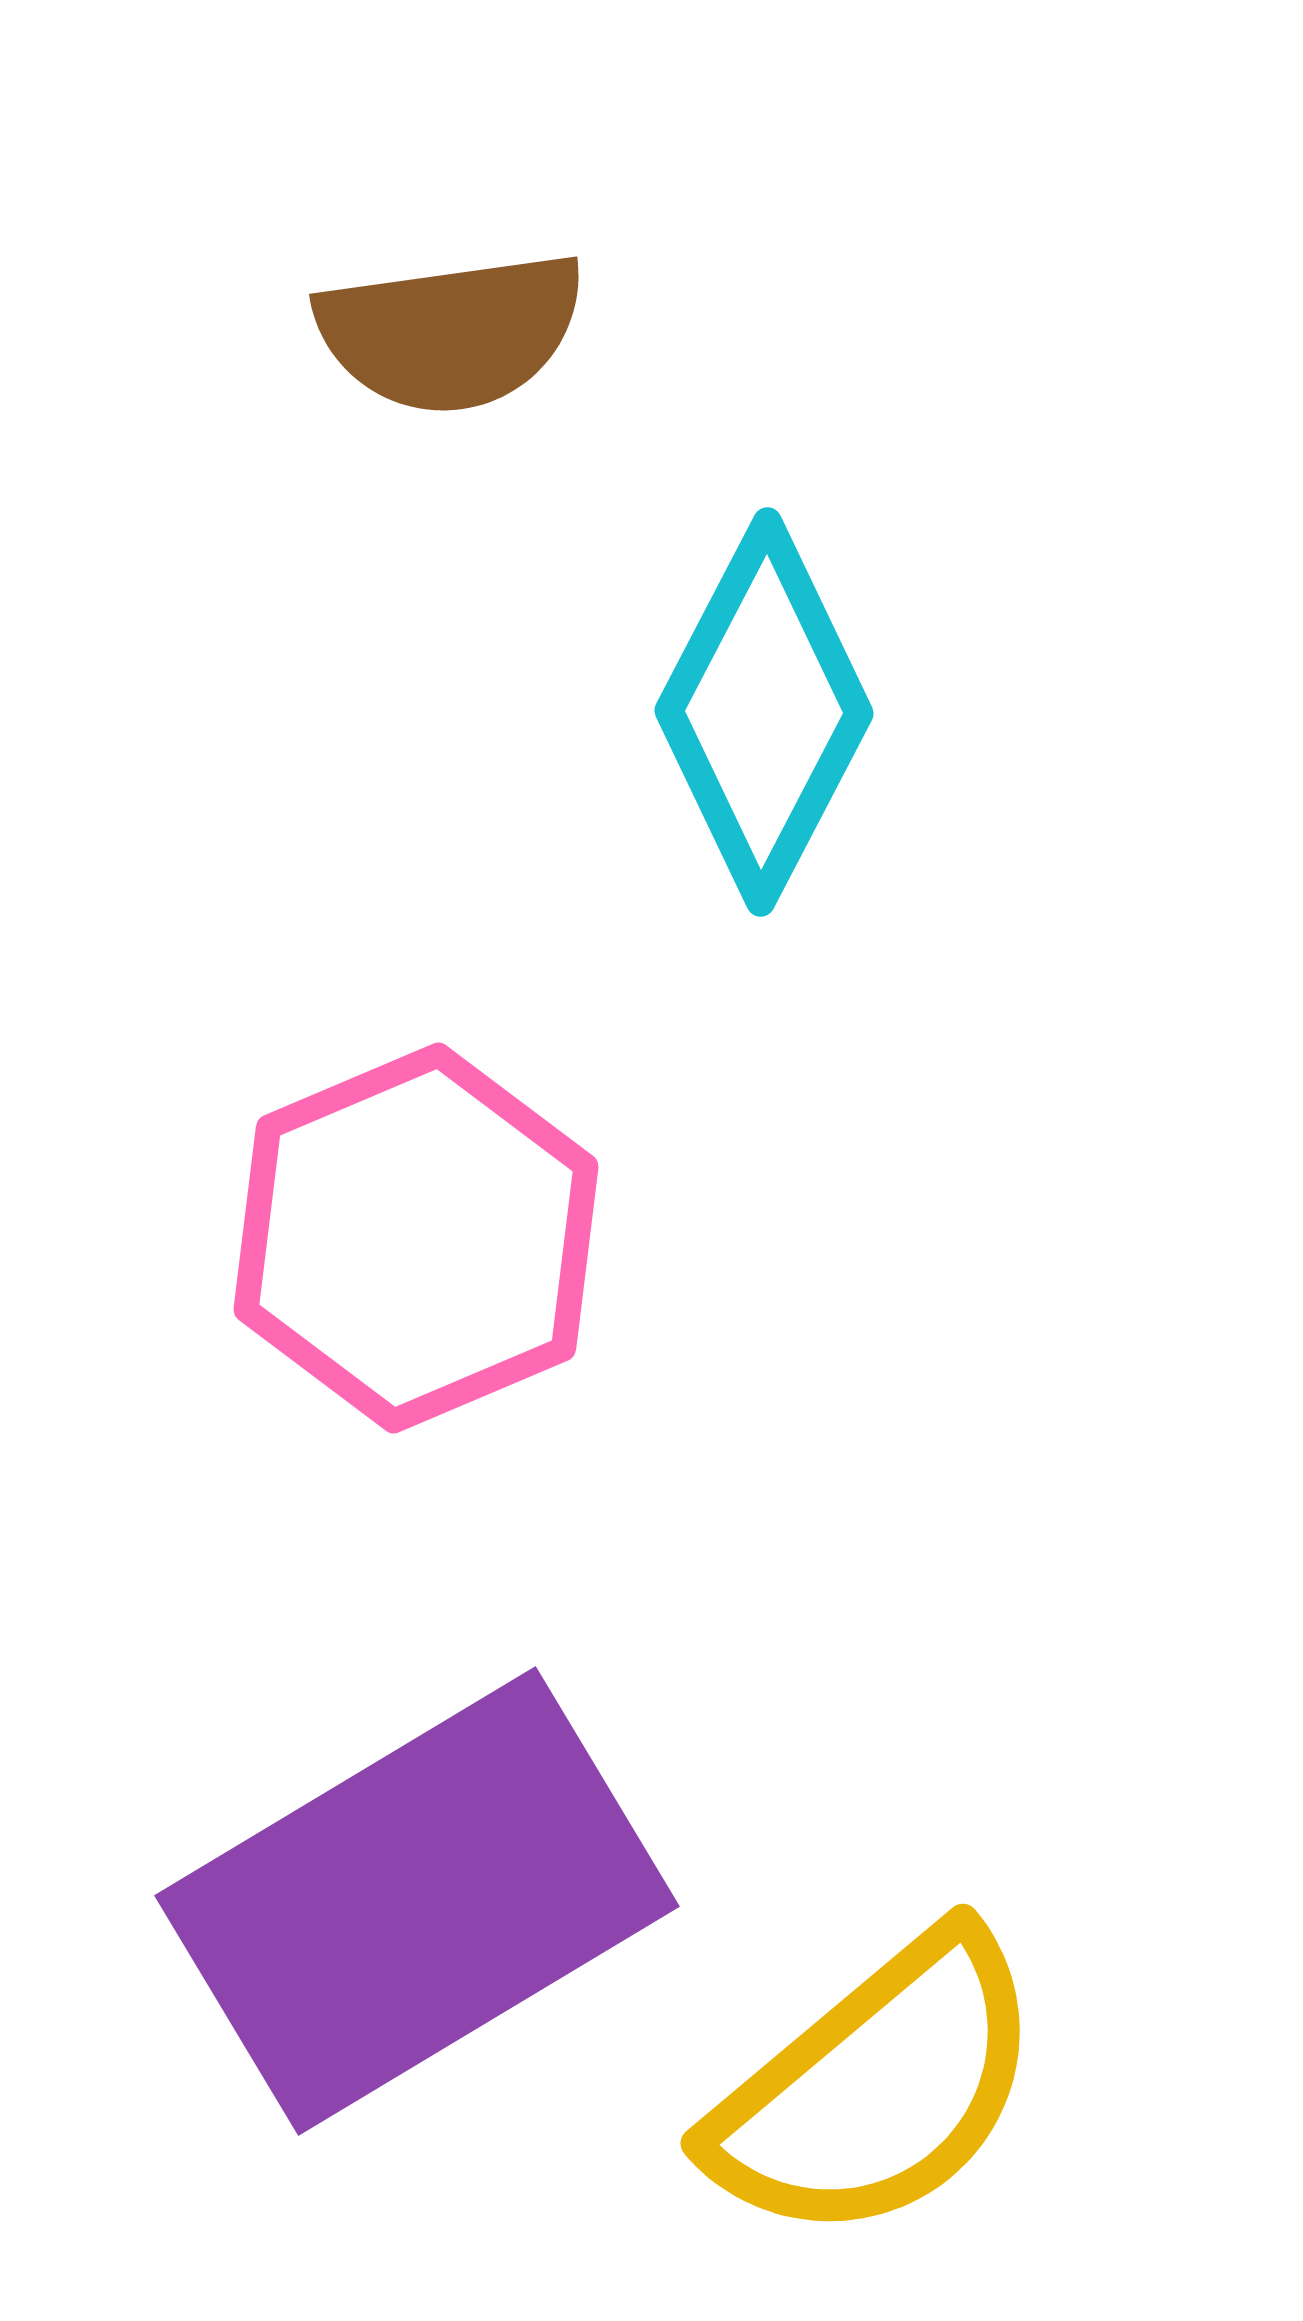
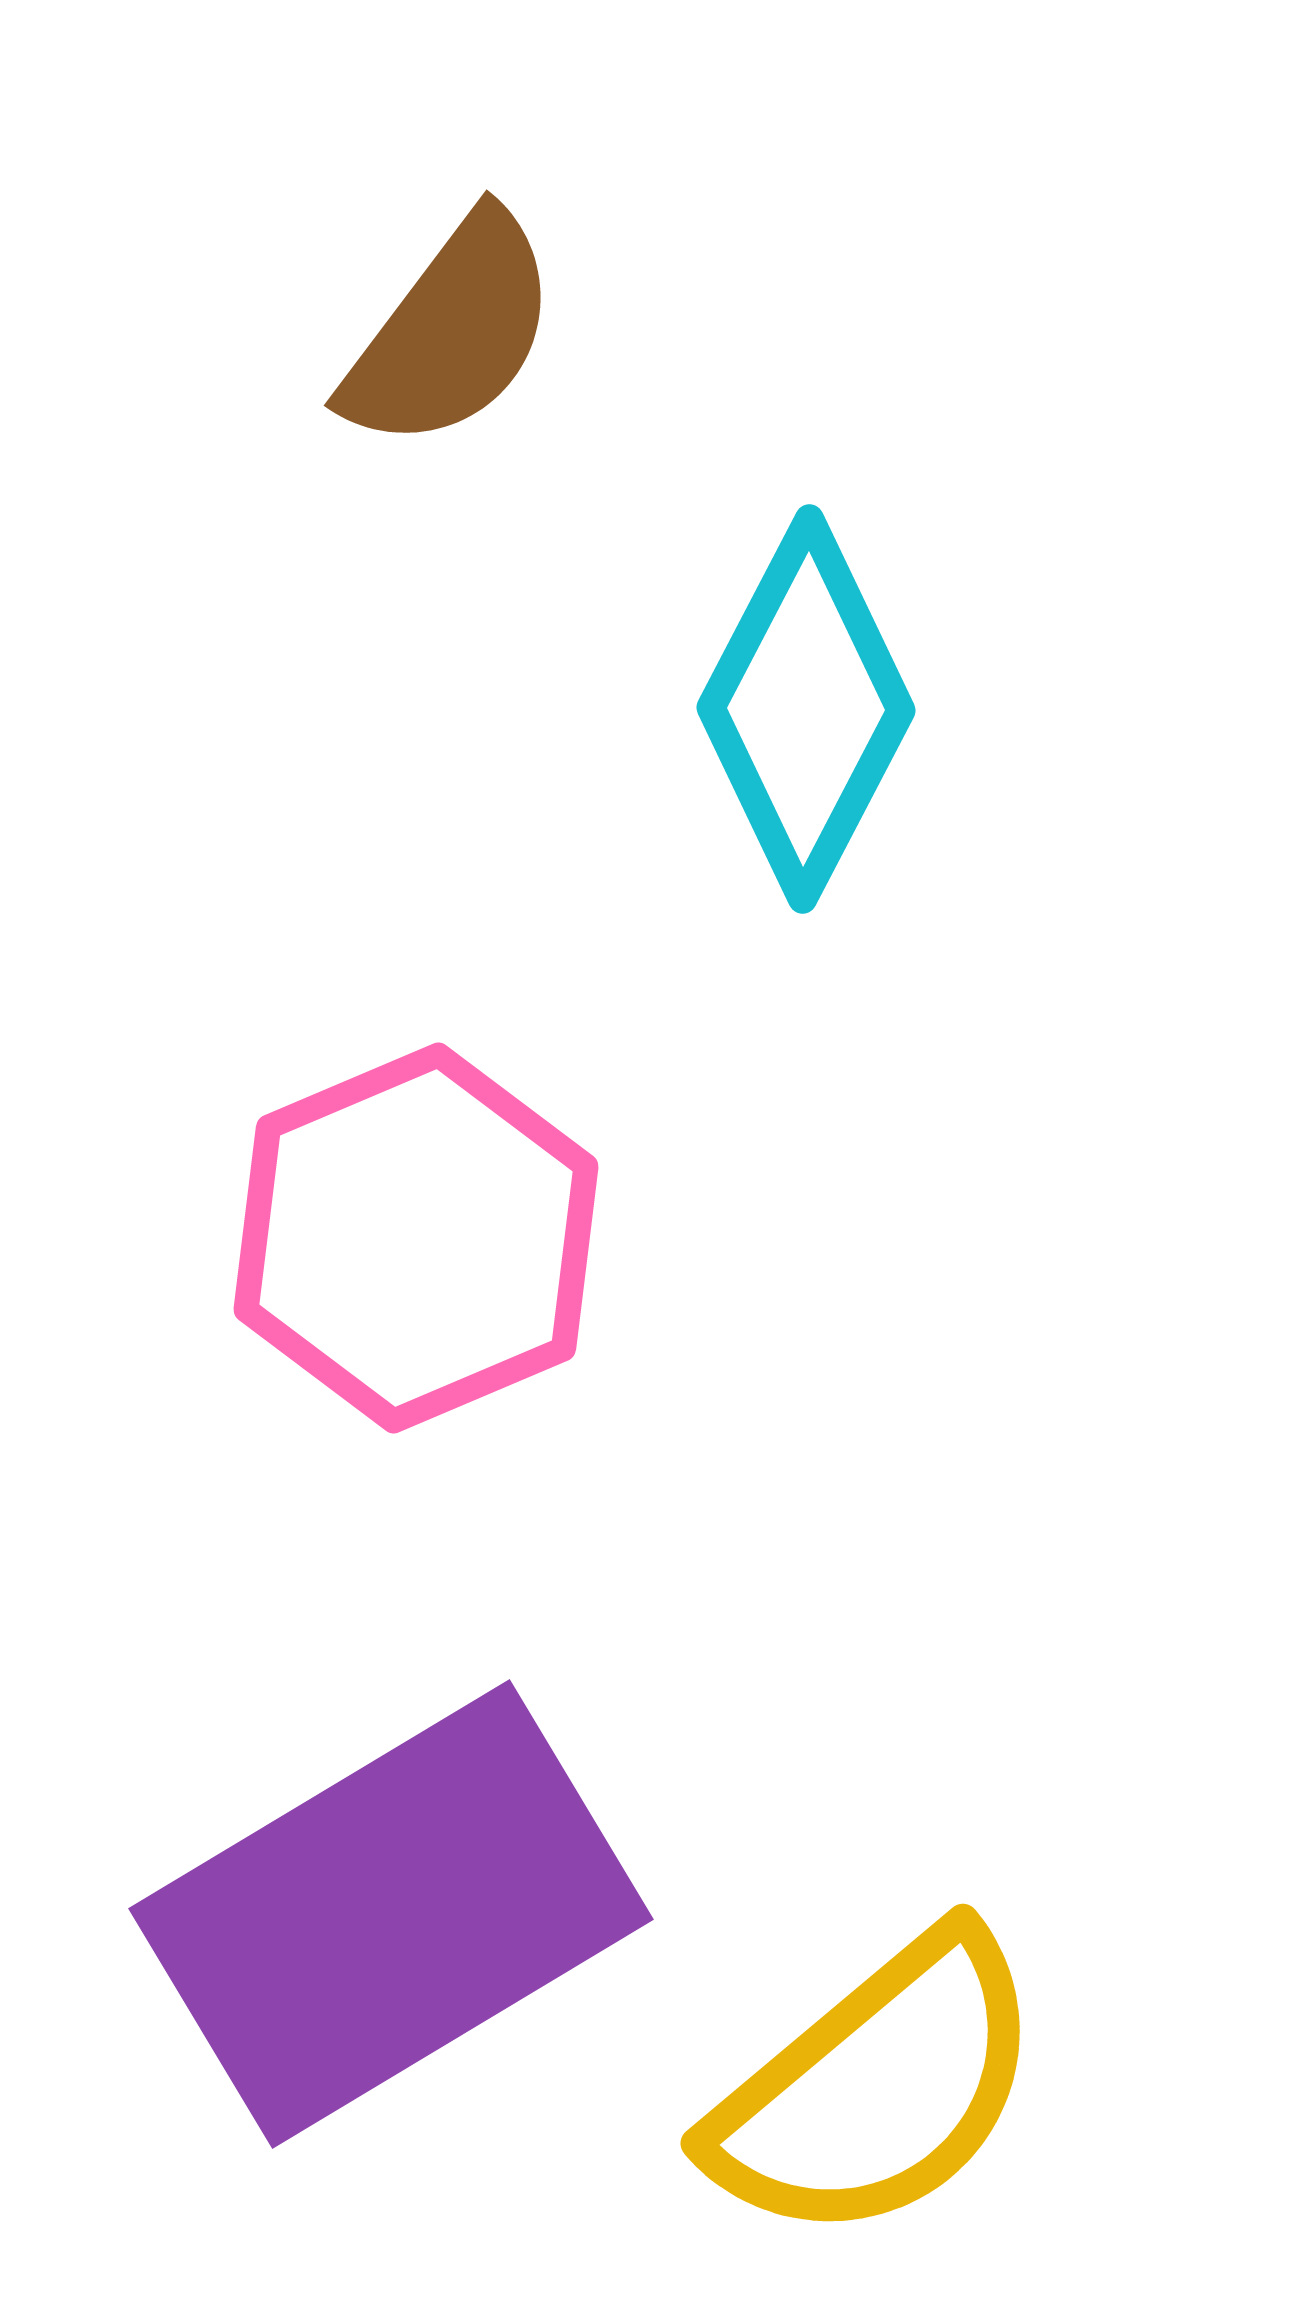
brown semicircle: rotated 45 degrees counterclockwise
cyan diamond: moved 42 px right, 3 px up
purple rectangle: moved 26 px left, 13 px down
